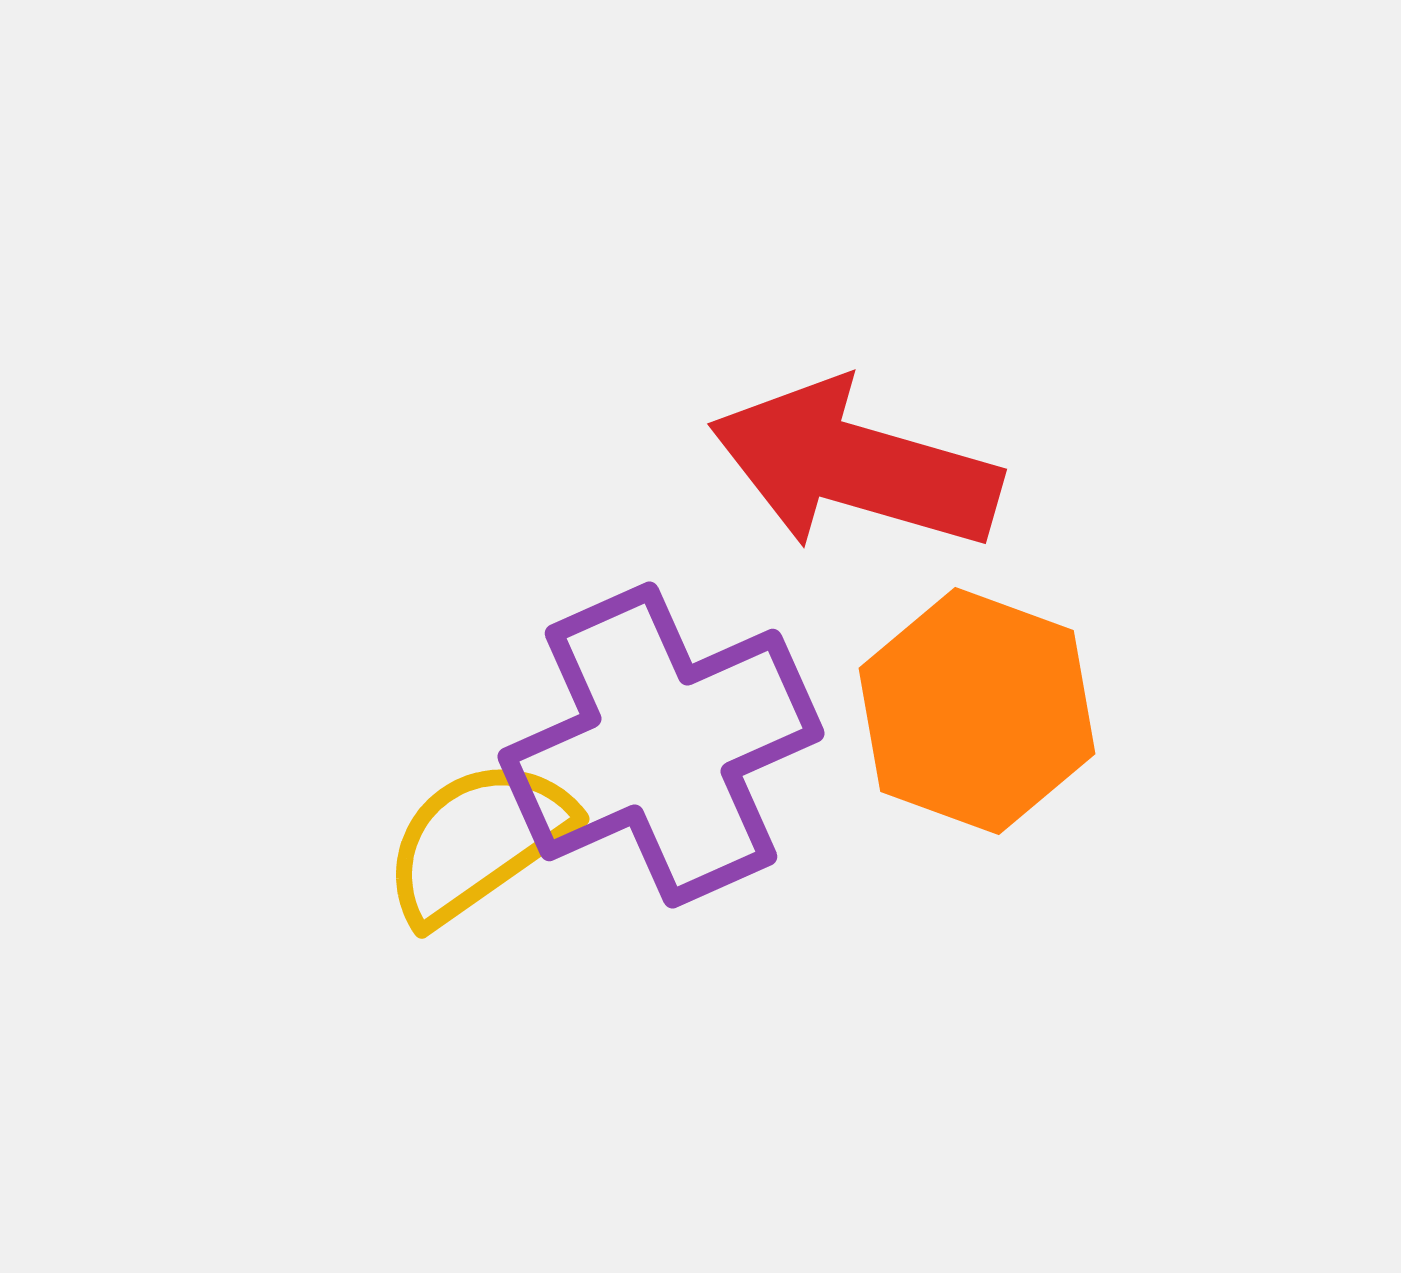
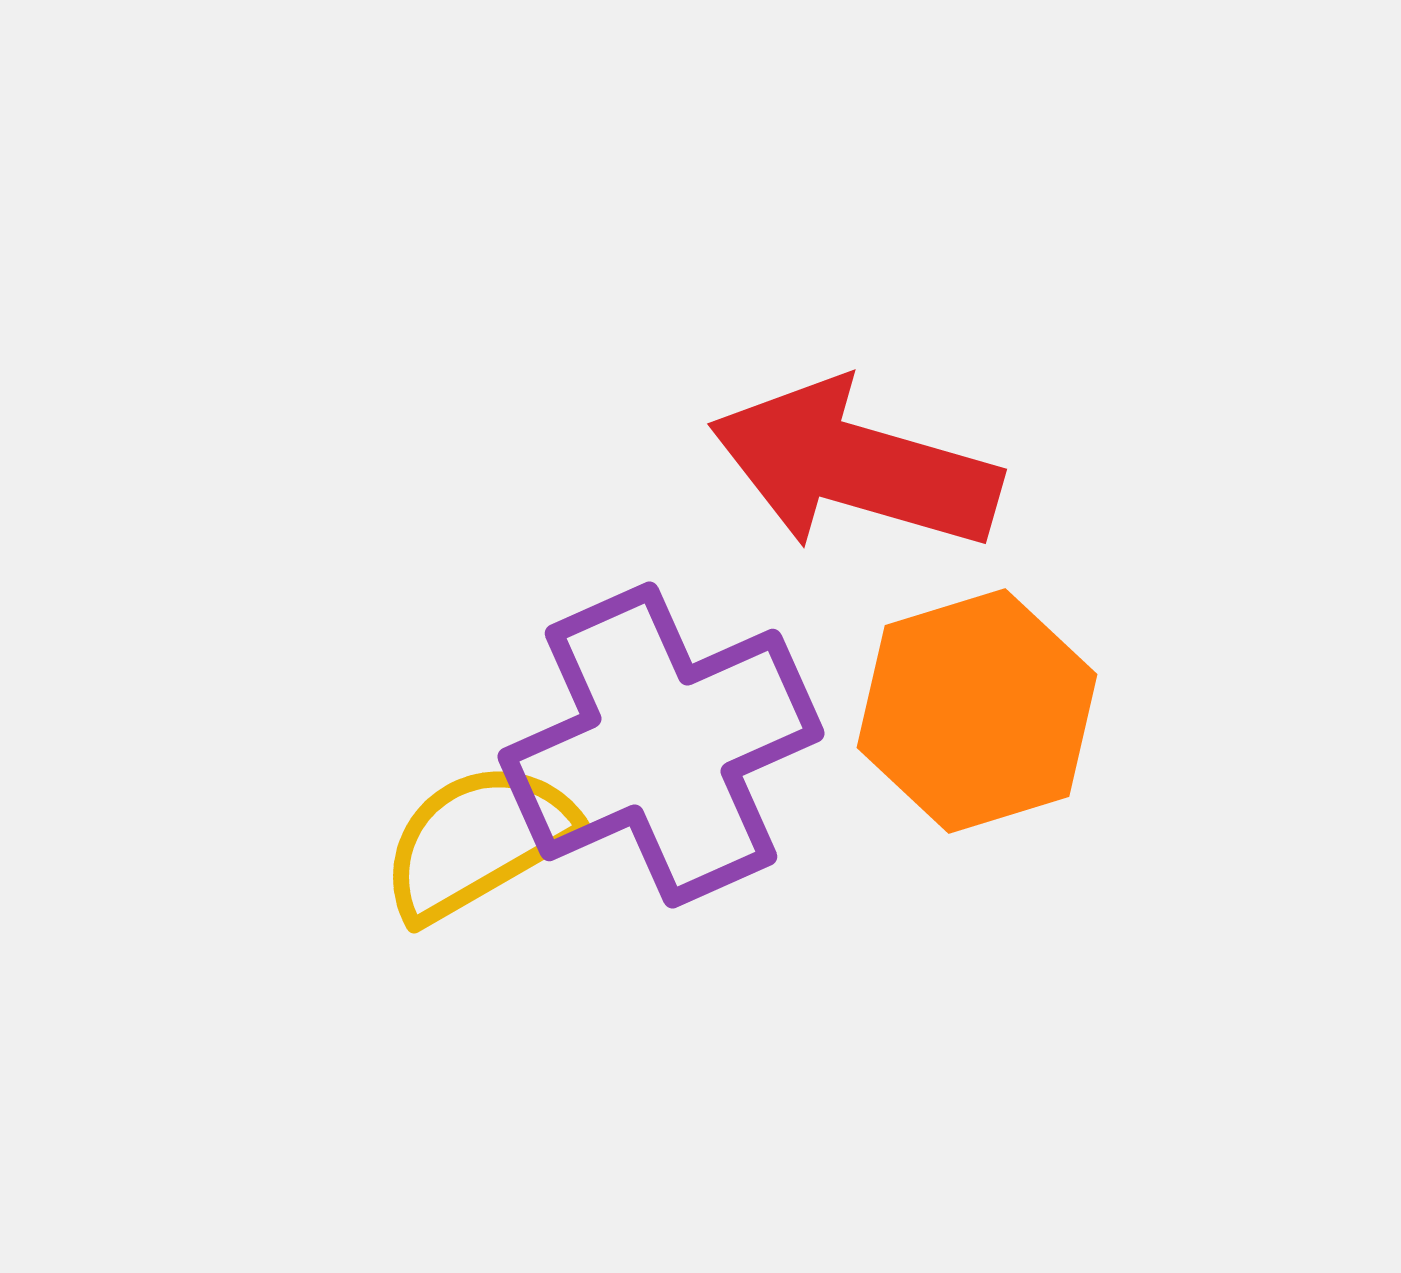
orange hexagon: rotated 23 degrees clockwise
yellow semicircle: rotated 5 degrees clockwise
